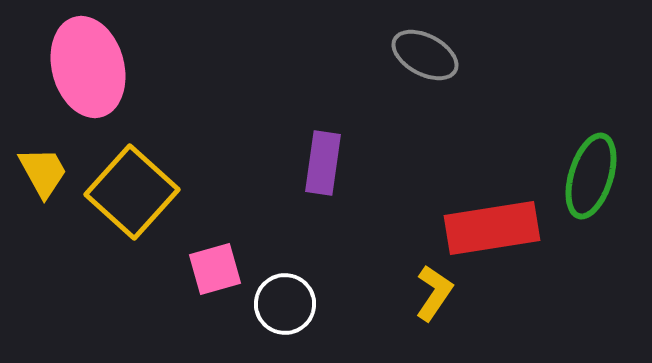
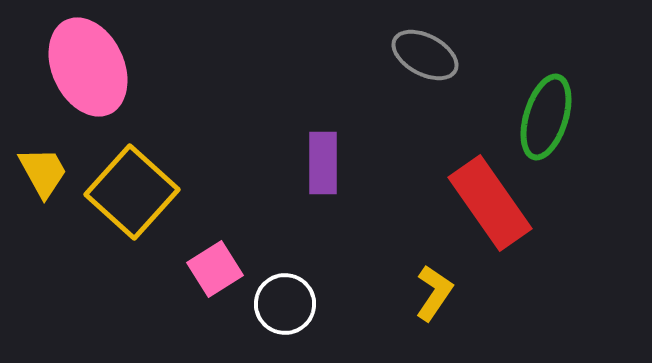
pink ellipse: rotated 10 degrees counterclockwise
purple rectangle: rotated 8 degrees counterclockwise
green ellipse: moved 45 px left, 59 px up
red rectangle: moved 2 px left, 25 px up; rotated 64 degrees clockwise
pink square: rotated 16 degrees counterclockwise
